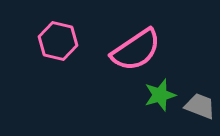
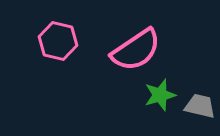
gray trapezoid: rotated 8 degrees counterclockwise
